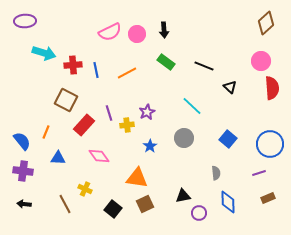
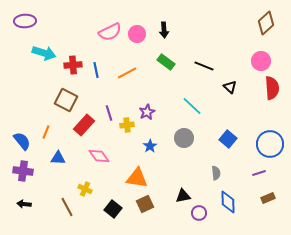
brown line at (65, 204): moved 2 px right, 3 px down
